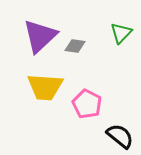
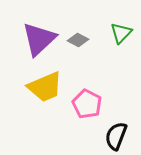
purple triangle: moved 1 px left, 3 px down
gray diamond: moved 3 px right, 6 px up; rotated 20 degrees clockwise
yellow trapezoid: rotated 27 degrees counterclockwise
black semicircle: moved 4 px left; rotated 108 degrees counterclockwise
